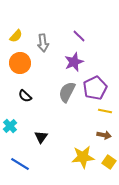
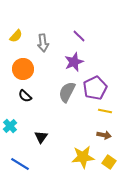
orange circle: moved 3 px right, 6 px down
